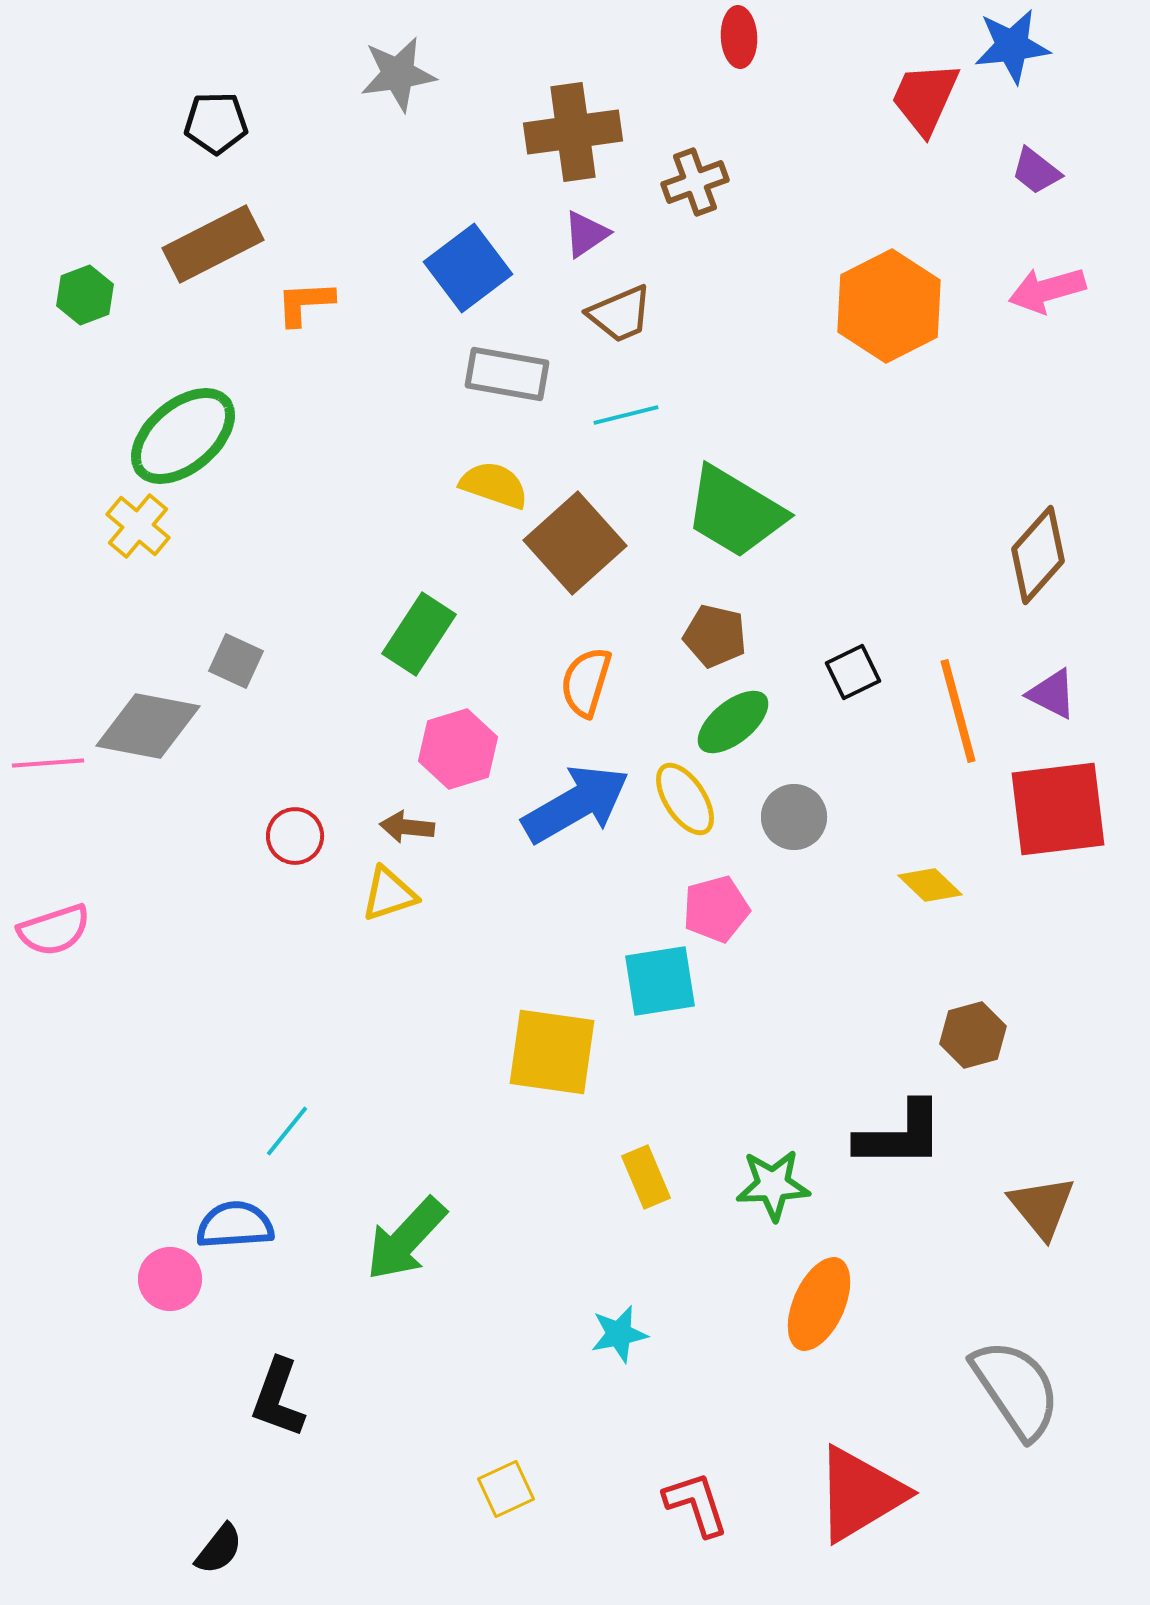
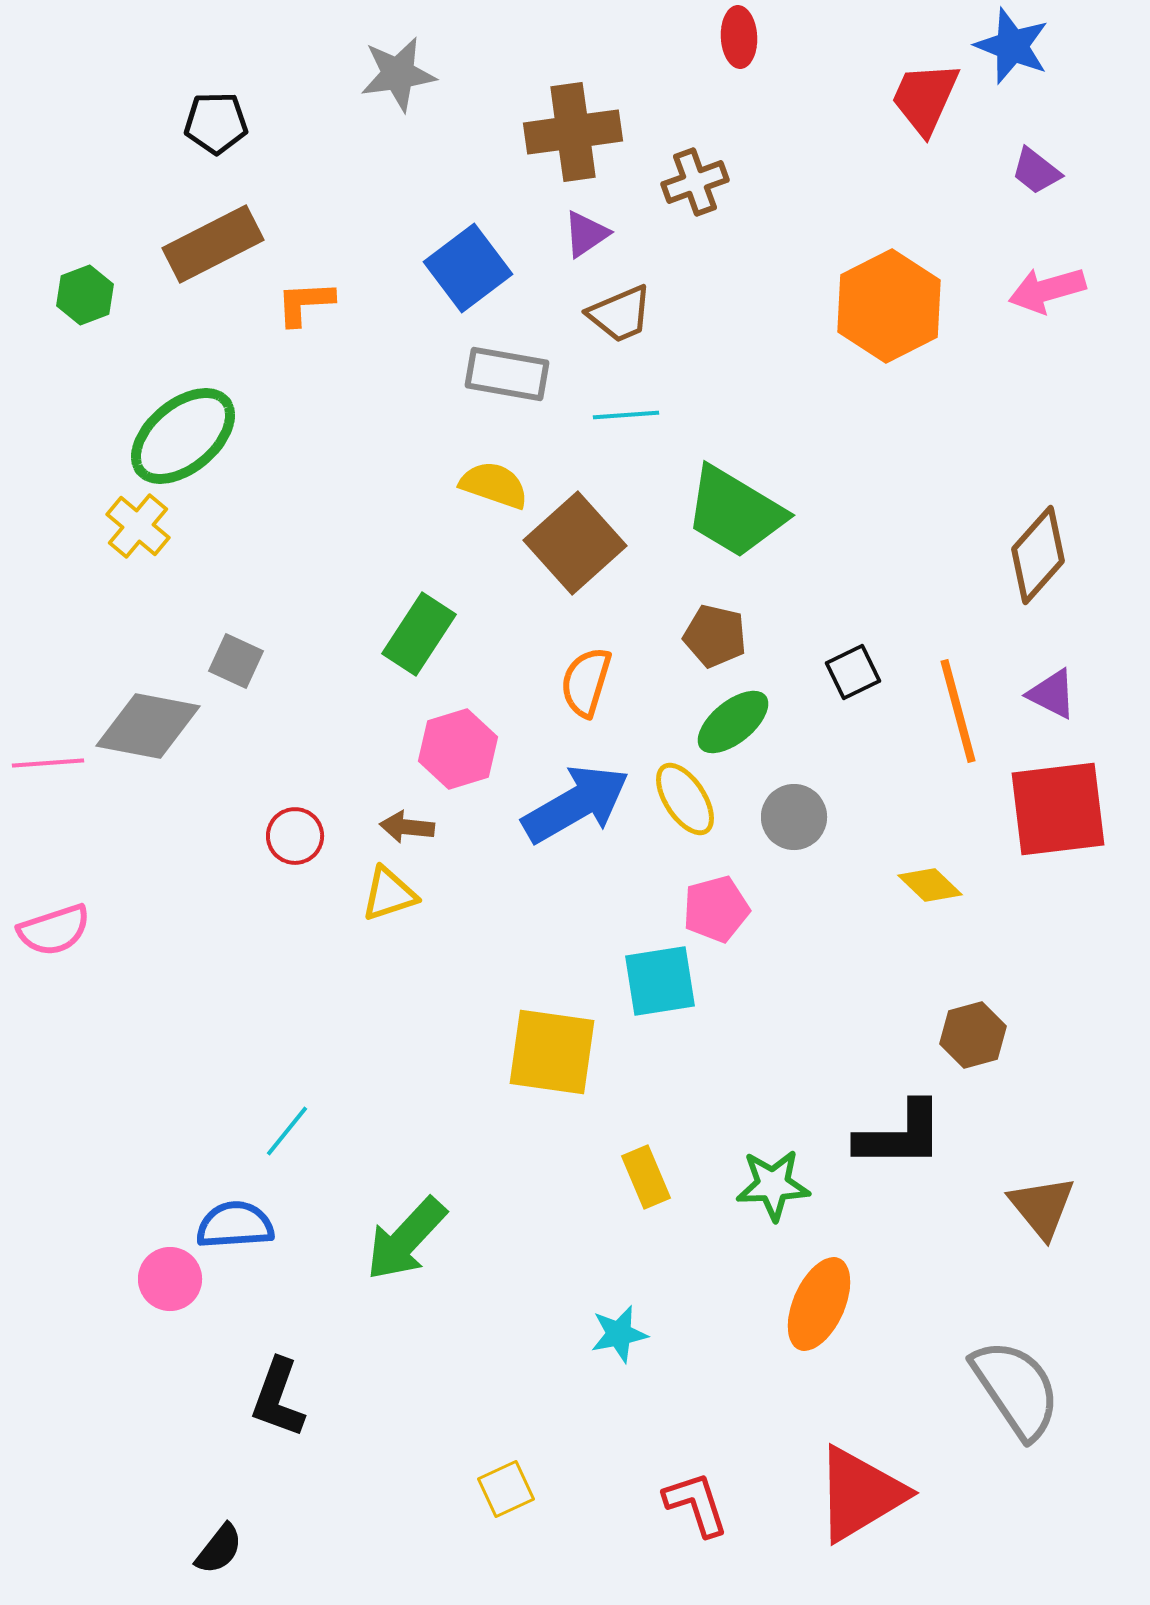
blue star at (1012, 46): rotated 28 degrees clockwise
cyan line at (626, 415): rotated 10 degrees clockwise
